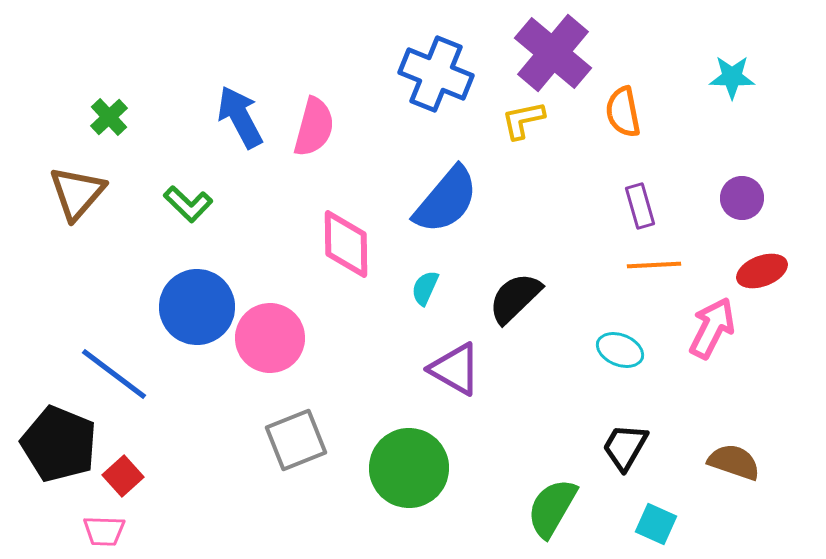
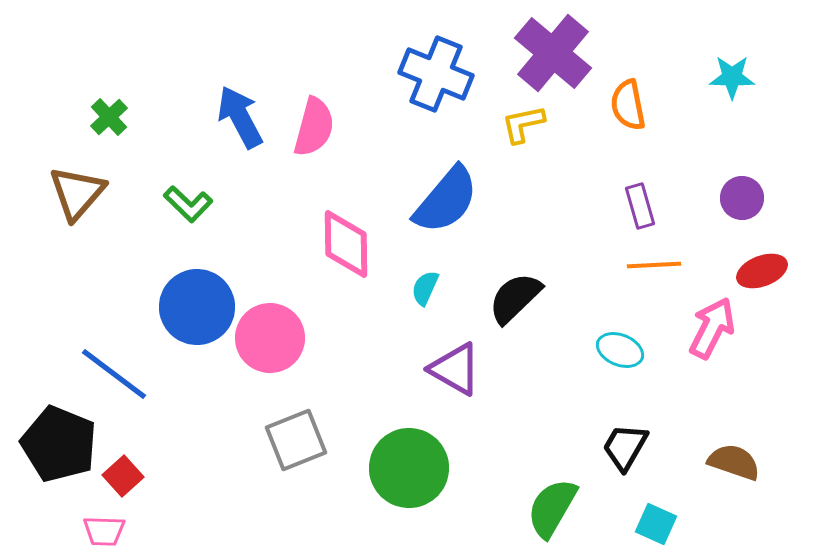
orange semicircle: moved 5 px right, 7 px up
yellow L-shape: moved 4 px down
